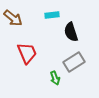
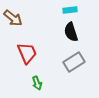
cyan rectangle: moved 18 px right, 5 px up
green arrow: moved 18 px left, 5 px down
